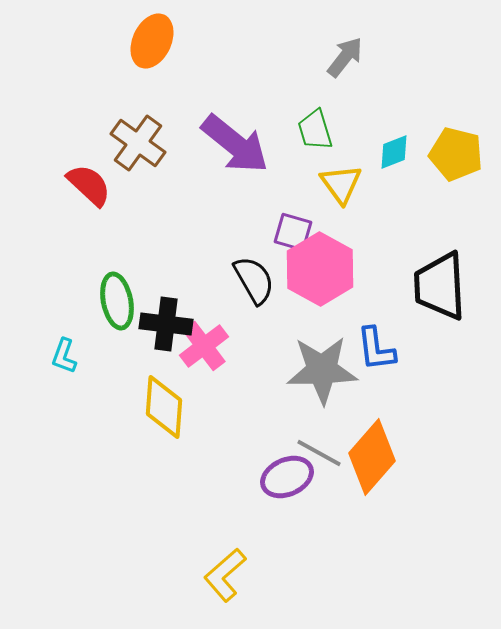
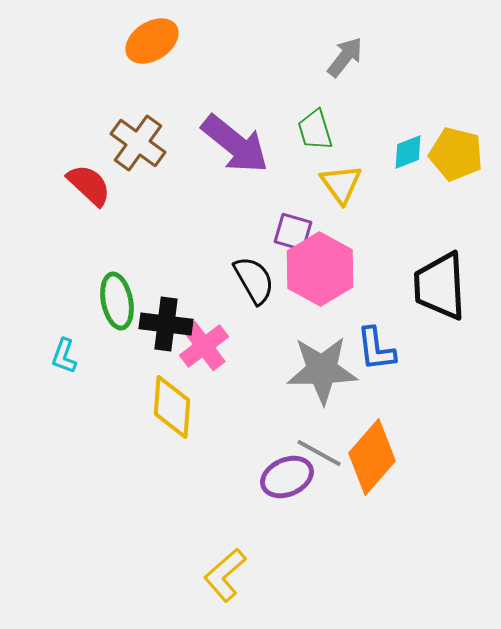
orange ellipse: rotated 32 degrees clockwise
cyan diamond: moved 14 px right
yellow diamond: moved 8 px right
